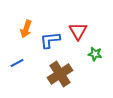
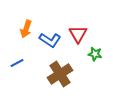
red triangle: moved 3 px down
blue L-shape: rotated 140 degrees counterclockwise
